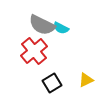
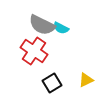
red cross: rotated 16 degrees counterclockwise
